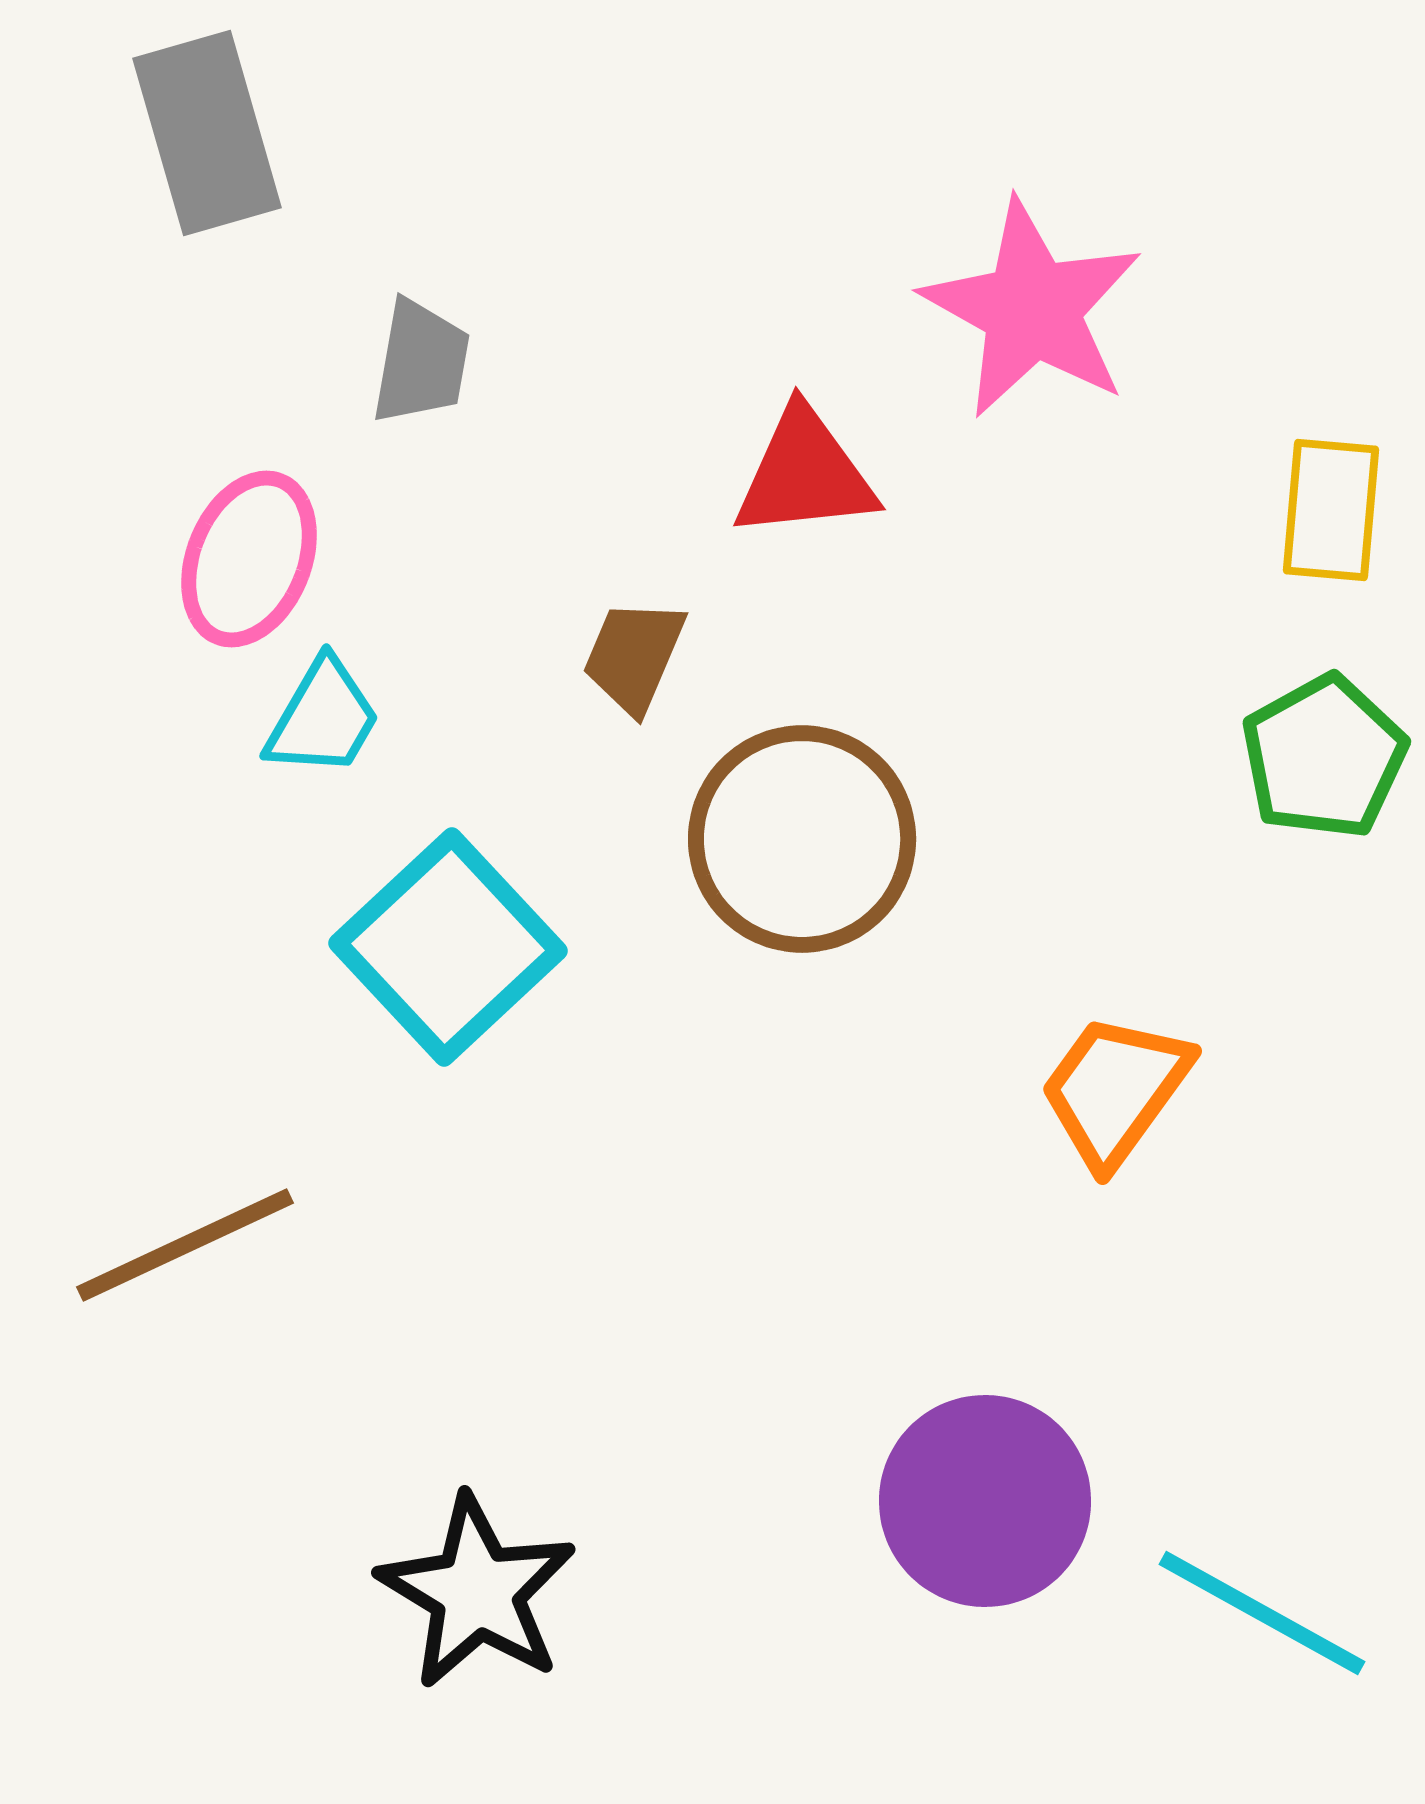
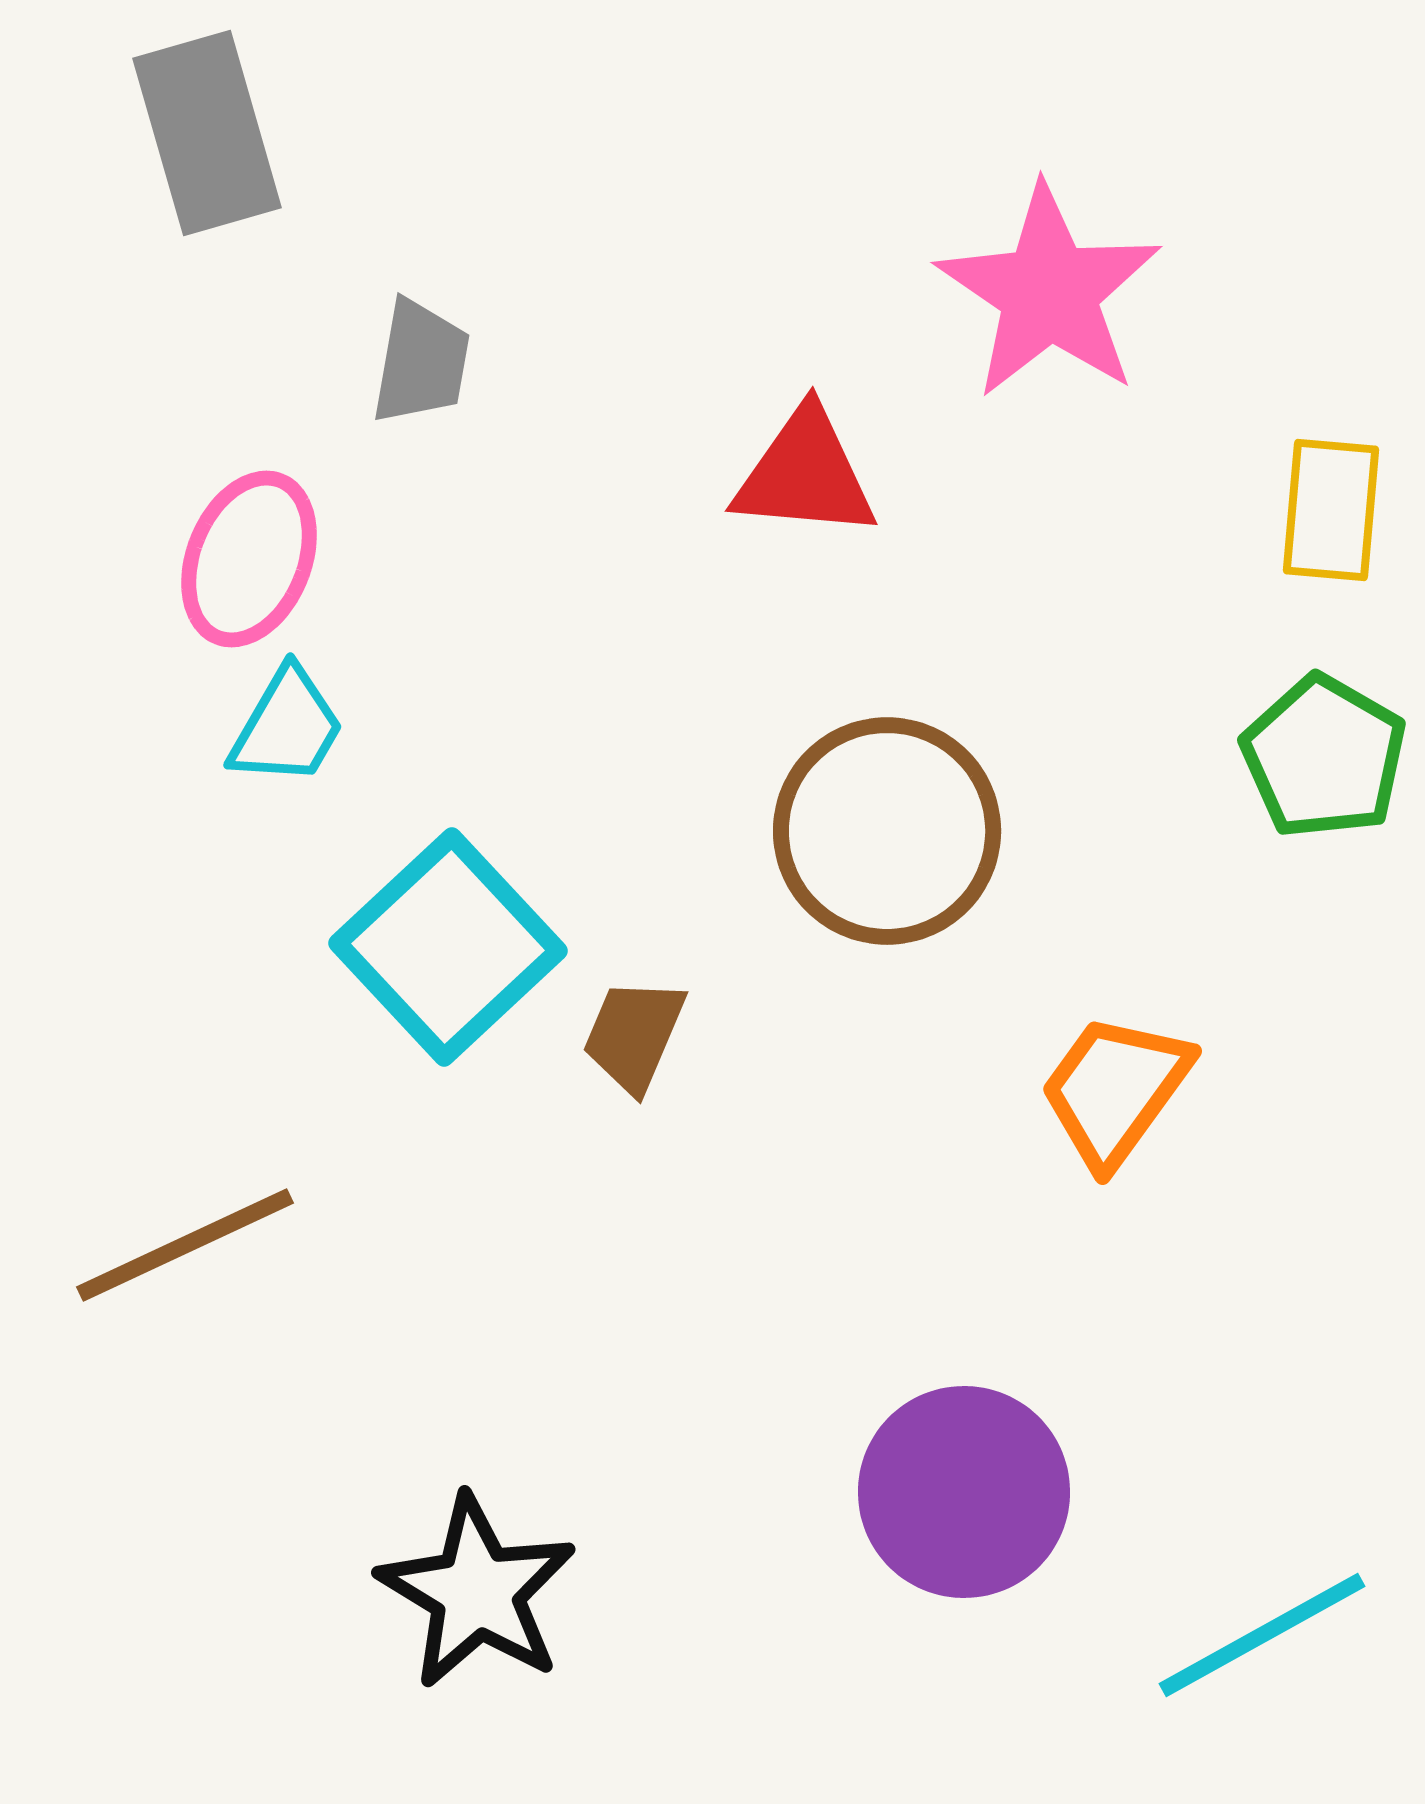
pink star: moved 17 px right, 17 px up; rotated 5 degrees clockwise
red triangle: rotated 11 degrees clockwise
brown trapezoid: moved 379 px down
cyan trapezoid: moved 36 px left, 9 px down
green pentagon: rotated 13 degrees counterclockwise
brown circle: moved 85 px right, 8 px up
purple circle: moved 21 px left, 9 px up
cyan line: moved 22 px down; rotated 58 degrees counterclockwise
